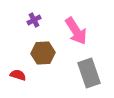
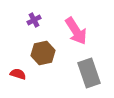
brown hexagon: rotated 10 degrees counterclockwise
red semicircle: moved 1 px up
